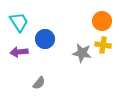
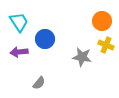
yellow cross: moved 3 px right; rotated 14 degrees clockwise
gray star: moved 4 px down
